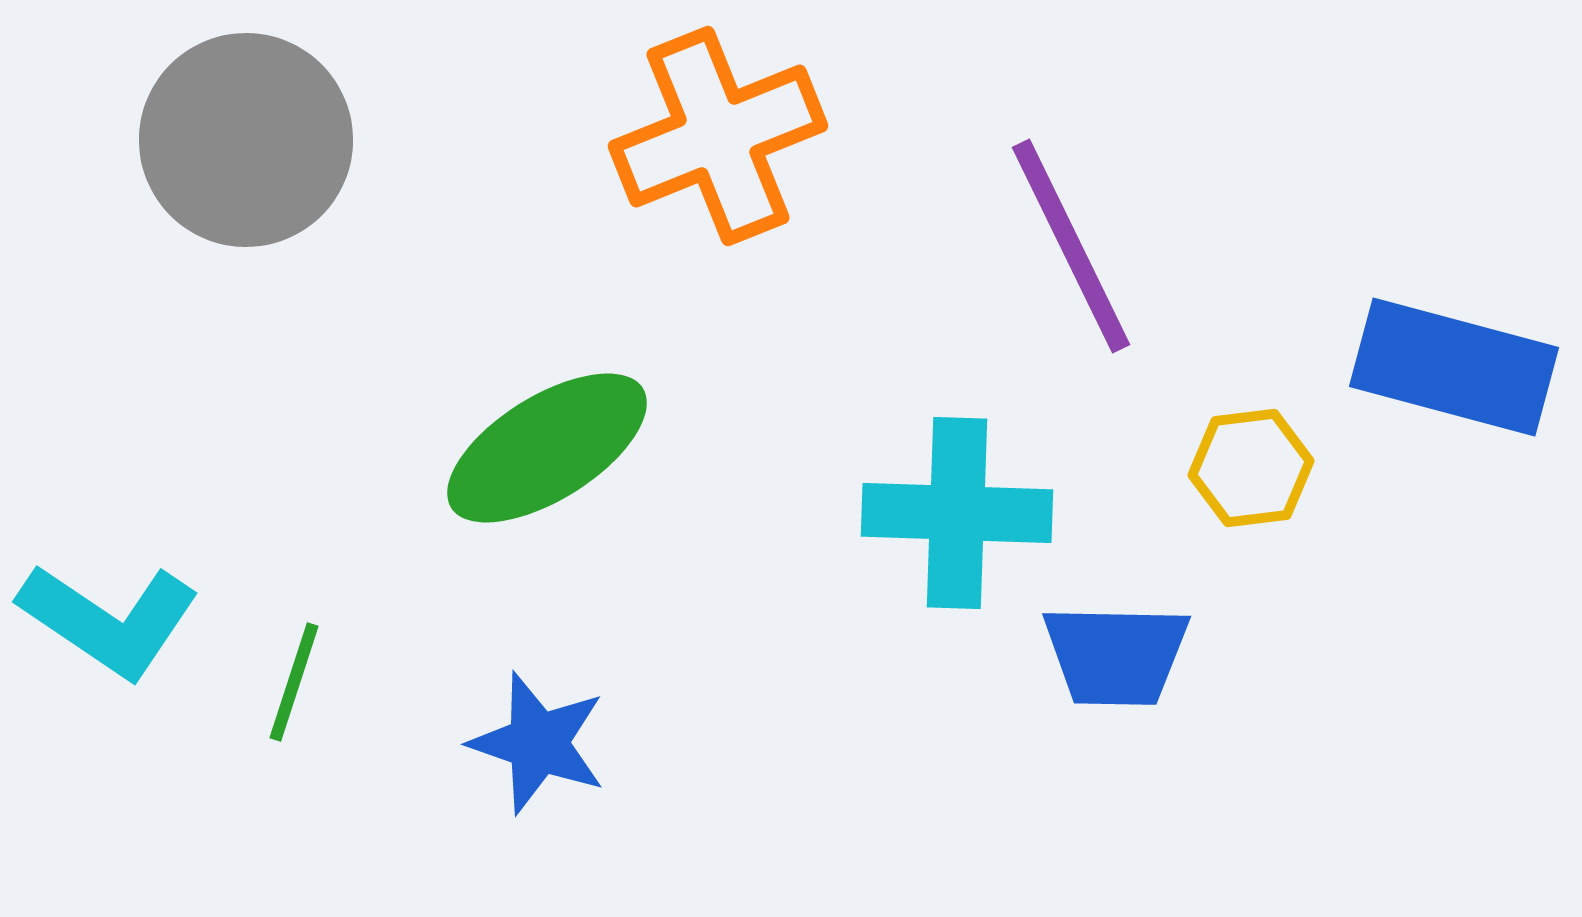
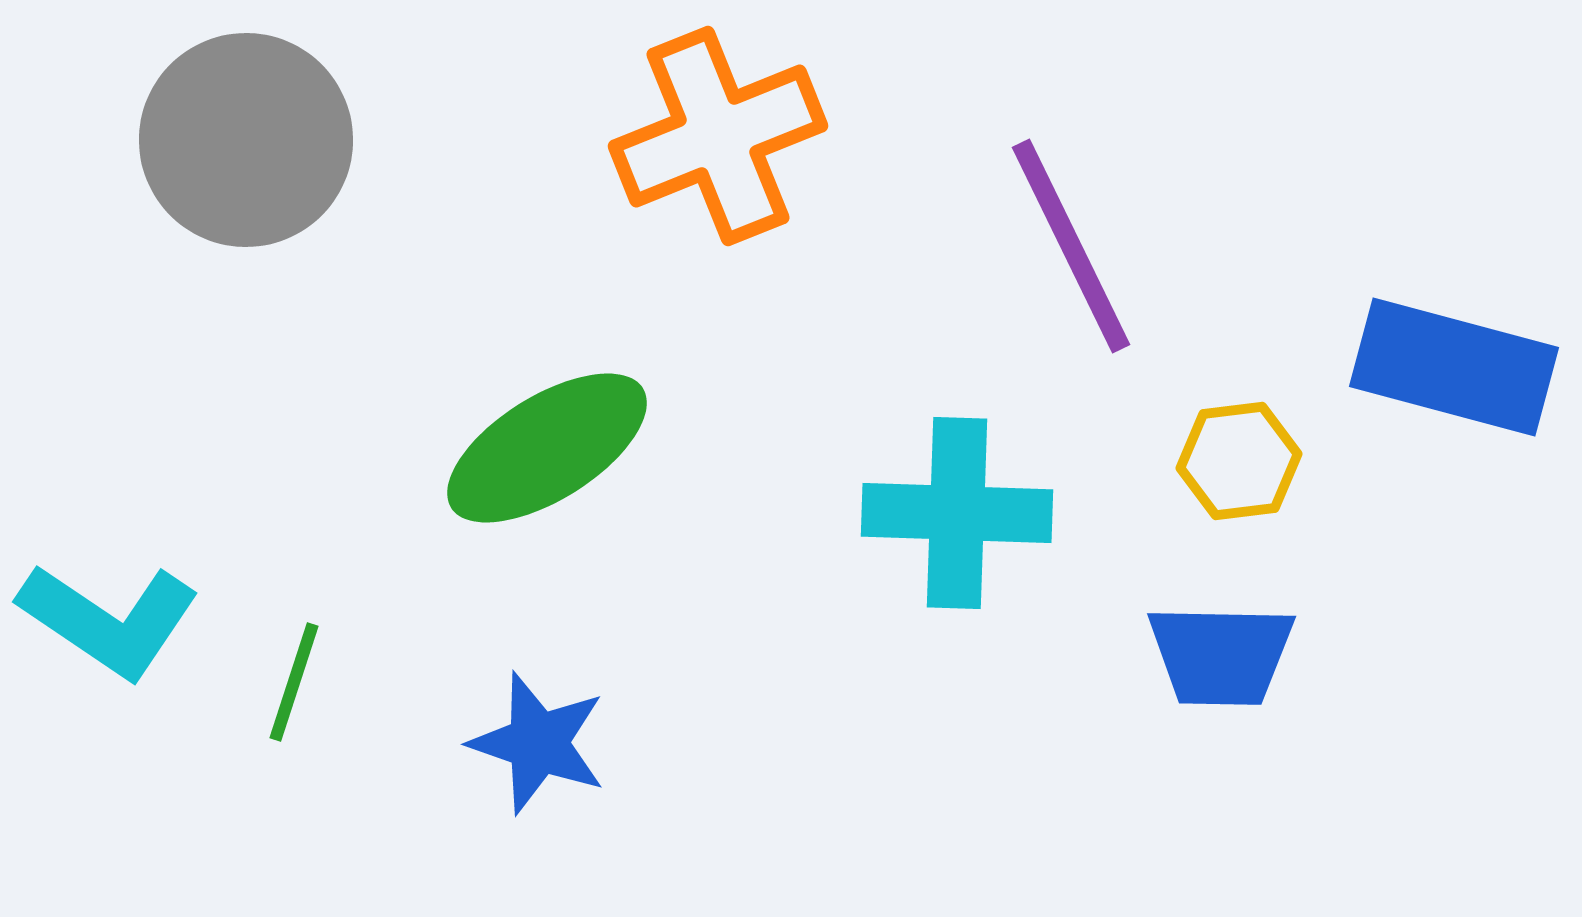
yellow hexagon: moved 12 px left, 7 px up
blue trapezoid: moved 105 px right
